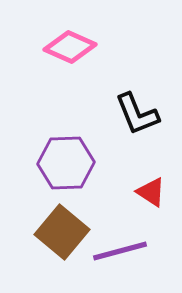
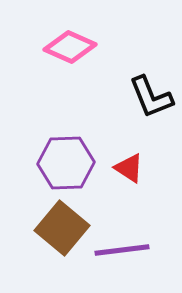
black L-shape: moved 14 px right, 17 px up
red triangle: moved 22 px left, 24 px up
brown square: moved 4 px up
purple line: moved 2 px right, 1 px up; rotated 8 degrees clockwise
